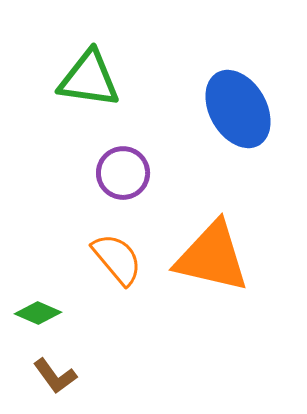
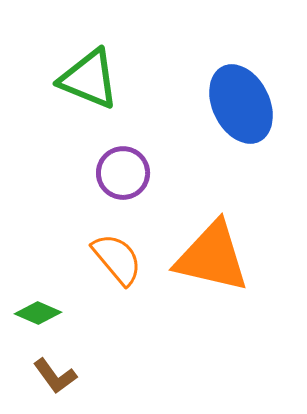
green triangle: rotated 14 degrees clockwise
blue ellipse: moved 3 px right, 5 px up; rotated 4 degrees clockwise
